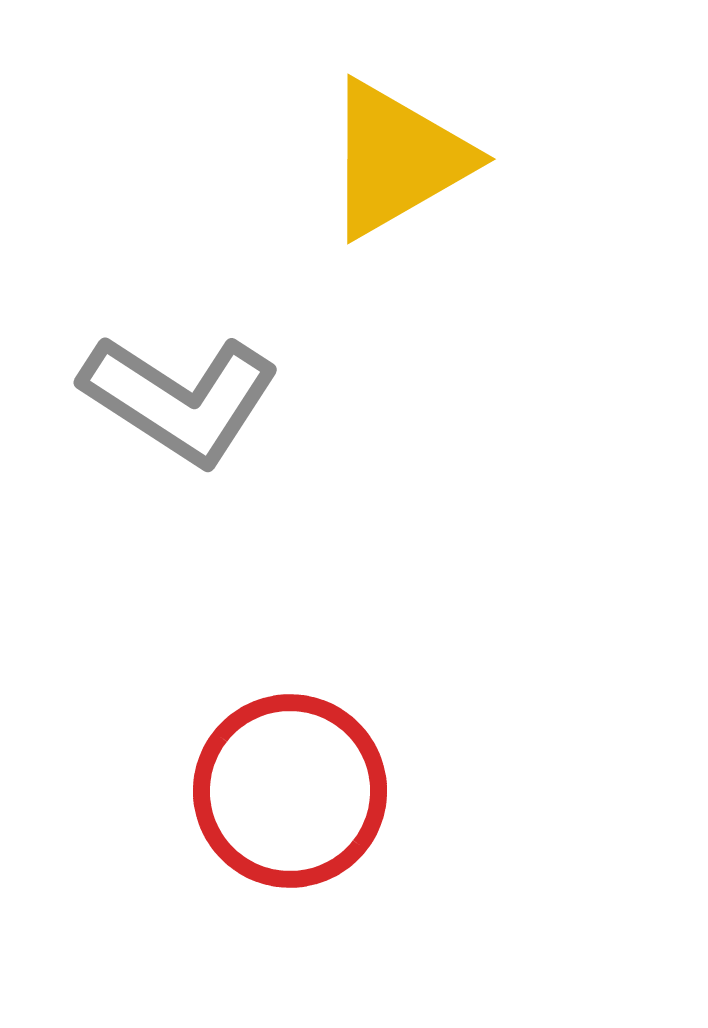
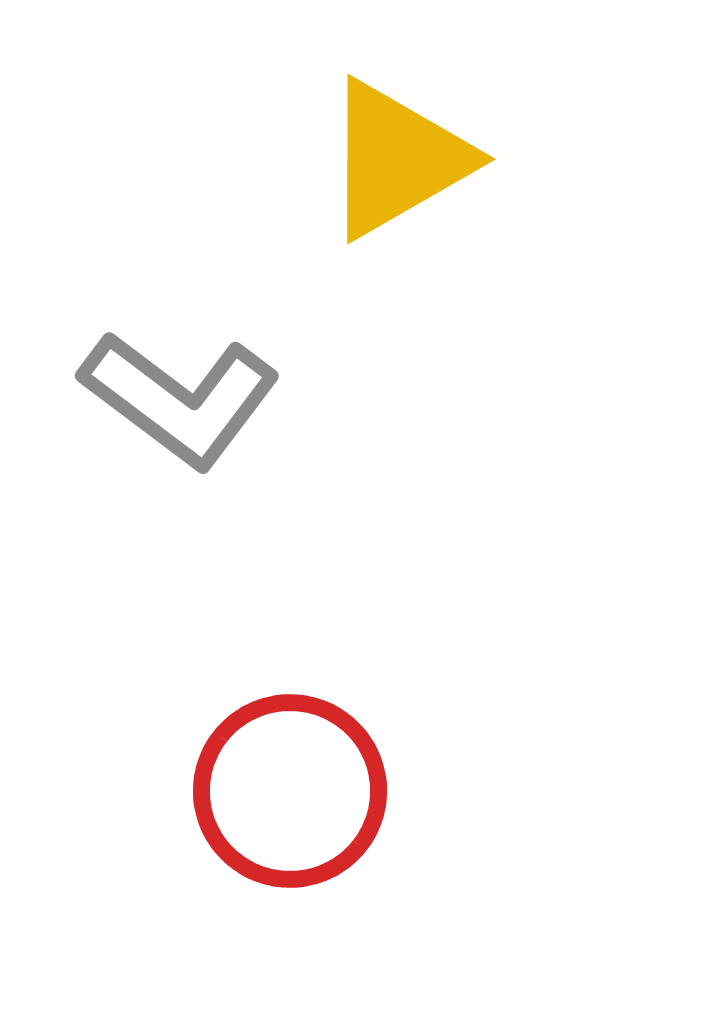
gray L-shape: rotated 4 degrees clockwise
